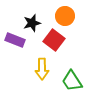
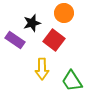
orange circle: moved 1 px left, 3 px up
purple rectangle: rotated 12 degrees clockwise
